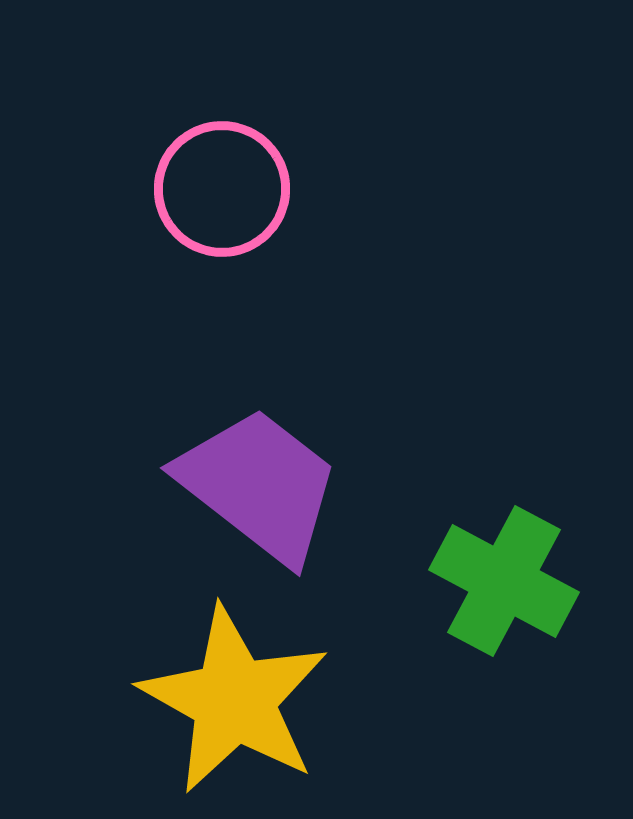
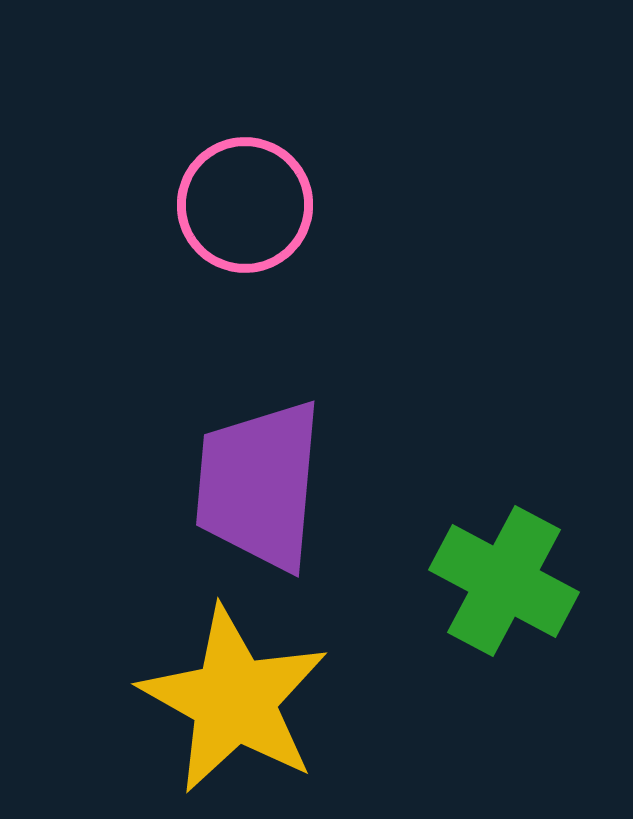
pink circle: moved 23 px right, 16 px down
purple trapezoid: rotated 123 degrees counterclockwise
